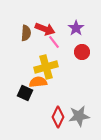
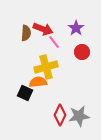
red arrow: moved 2 px left
red diamond: moved 2 px right, 2 px up
